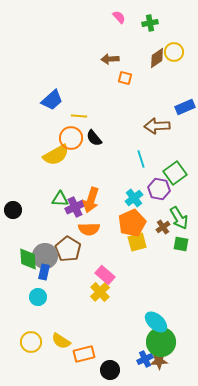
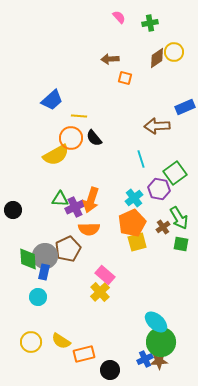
brown pentagon at (68, 249): rotated 15 degrees clockwise
